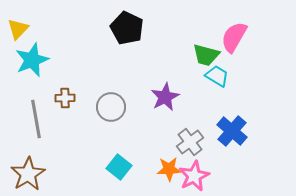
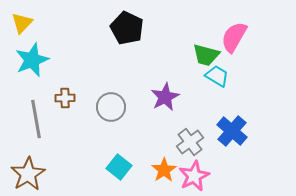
yellow triangle: moved 4 px right, 6 px up
orange star: moved 5 px left, 1 px down; rotated 30 degrees counterclockwise
